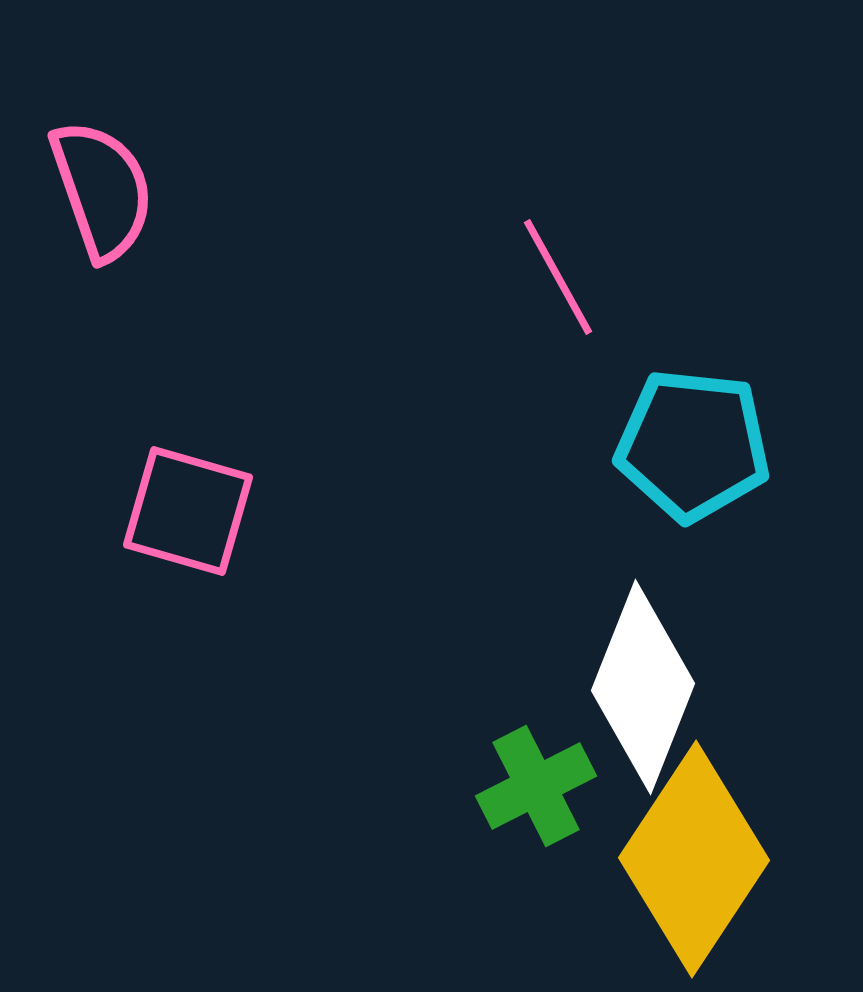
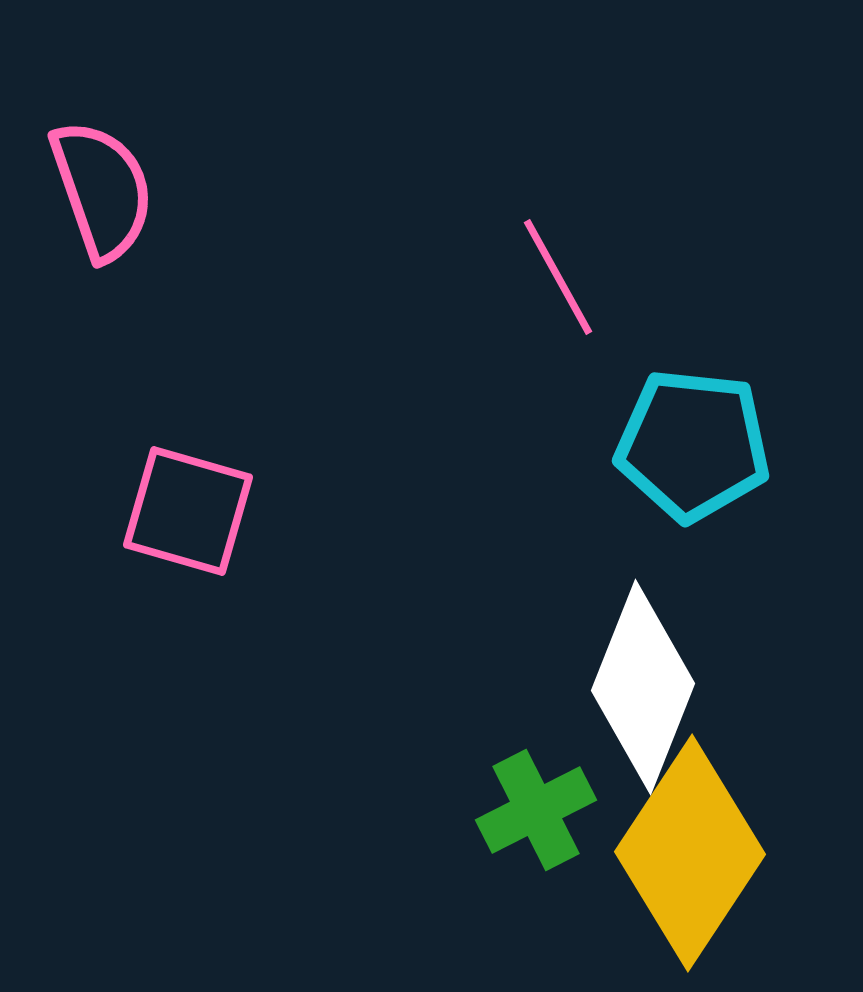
green cross: moved 24 px down
yellow diamond: moved 4 px left, 6 px up
